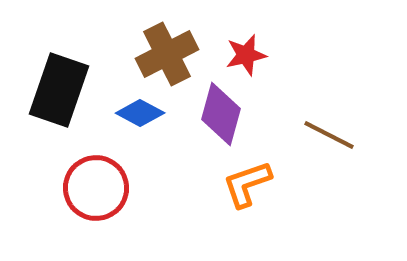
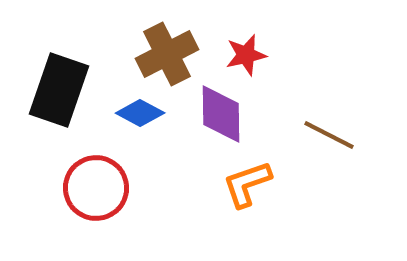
purple diamond: rotated 16 degrees counterclockwise
